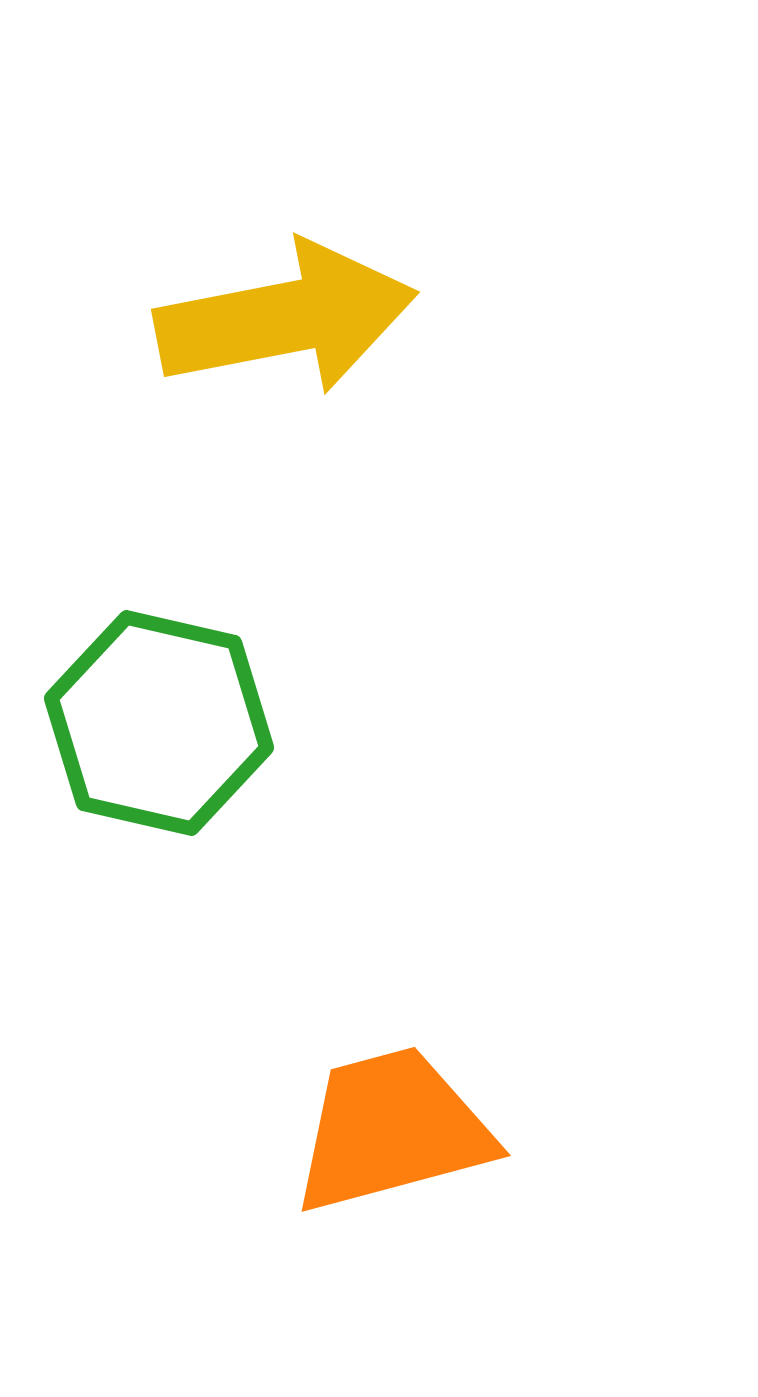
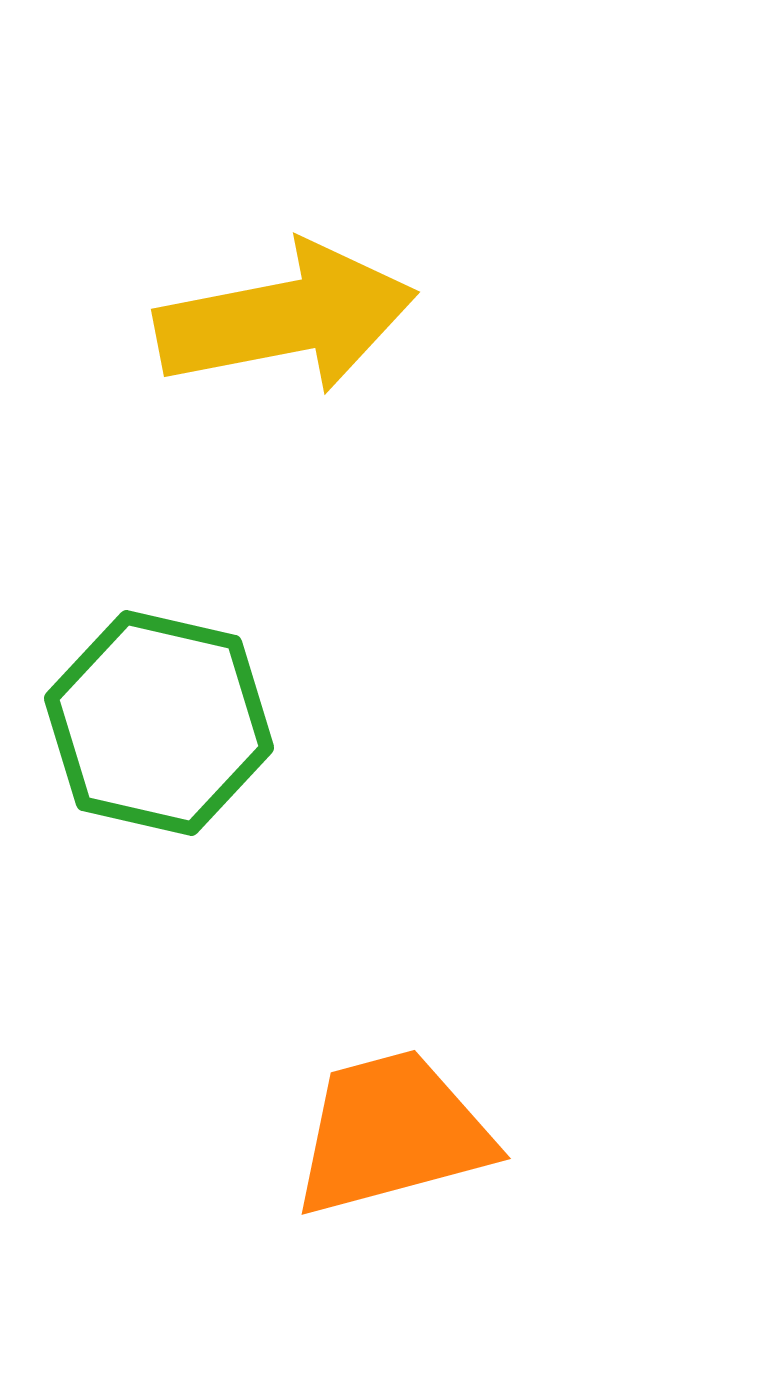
orange trapezoid: moved 3 px down
